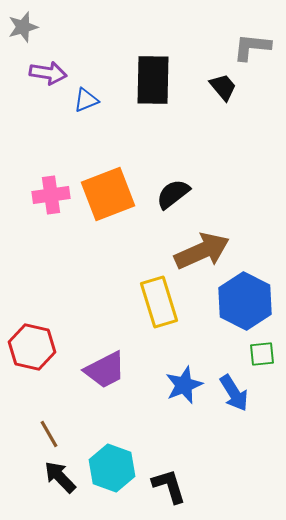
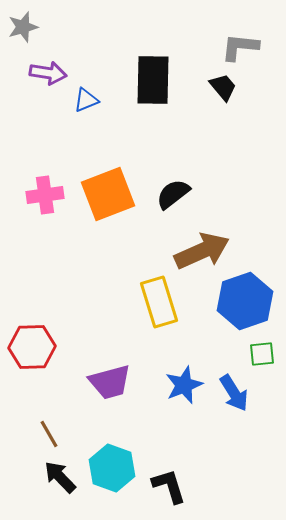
gray L-shape: moved 12 px left
pink cross: moved 6 px left
blue hexagon: rotated 14 degrees clockwise
red hexagon: rotated 15 degrees counterclockwise
purple trapezoid: moved 5 px right, 12 px down; rotated 12 degrees clockwise
